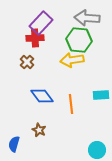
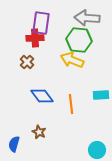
purple rectangle: rotated 35 degrees counterclockwise
yellow arrow: rotated 30 degrees clockwise
brown star: moved 2 px down
